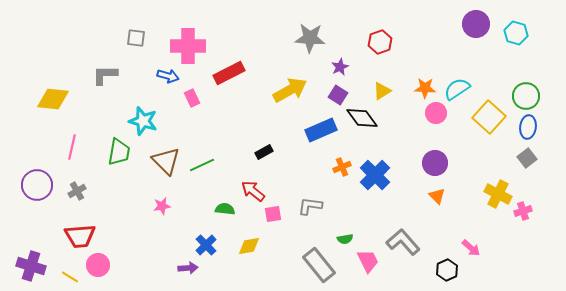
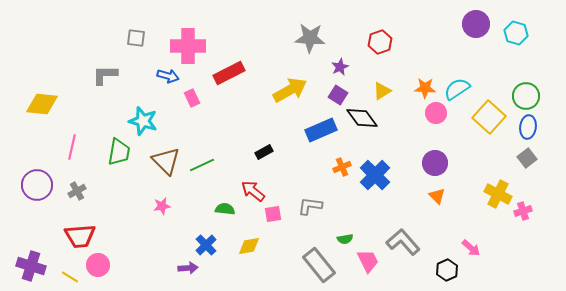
yellow diamond at (53, 99): moved 11 px left, 5 px down
